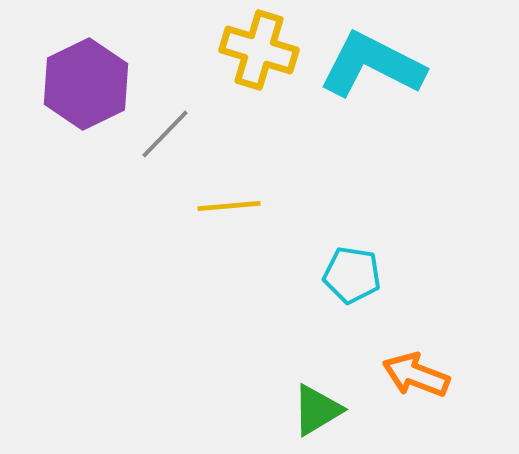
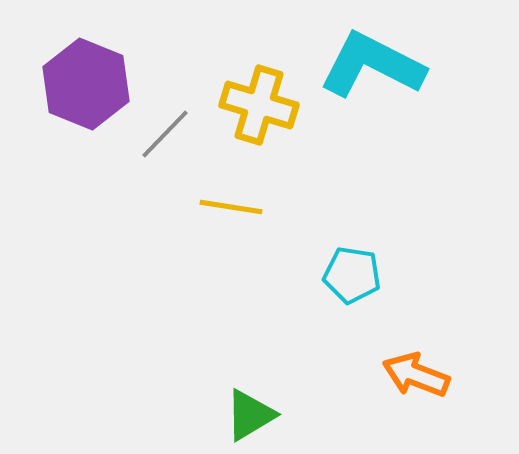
yellow cross: moved 55 px down
purple hexagon: rotated 12 degrees counterclockwise
yellow line: moved 2 px right, 1 px down; rotated 14 degrees clockwise
green triangle: moved 67 px left, 5 px down
